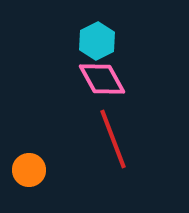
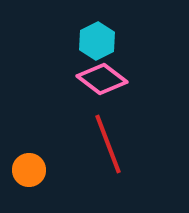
pink diamond: rotated 24 degrees counterclockwise
red line: moved 5 px left, 5 px down
